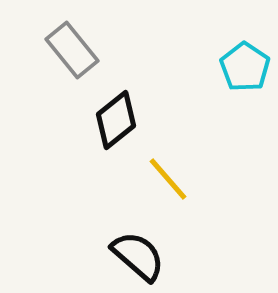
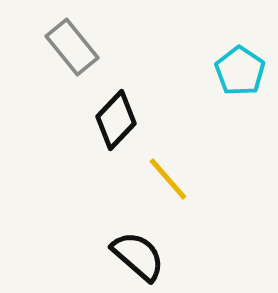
gray rectangle: moved 3 px up
cyan pentagon: moved 5 px left, 4 px down
black diamond: rotated 8 degrees counterclockwise
